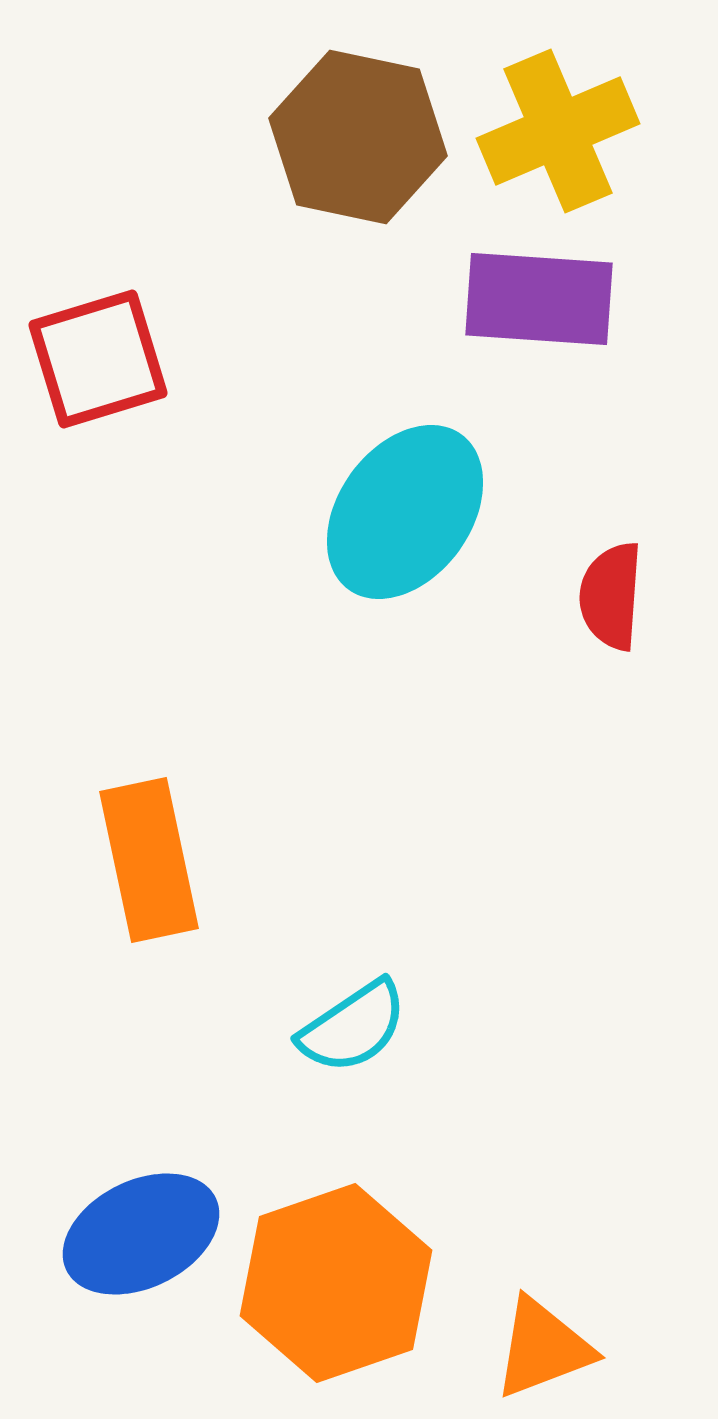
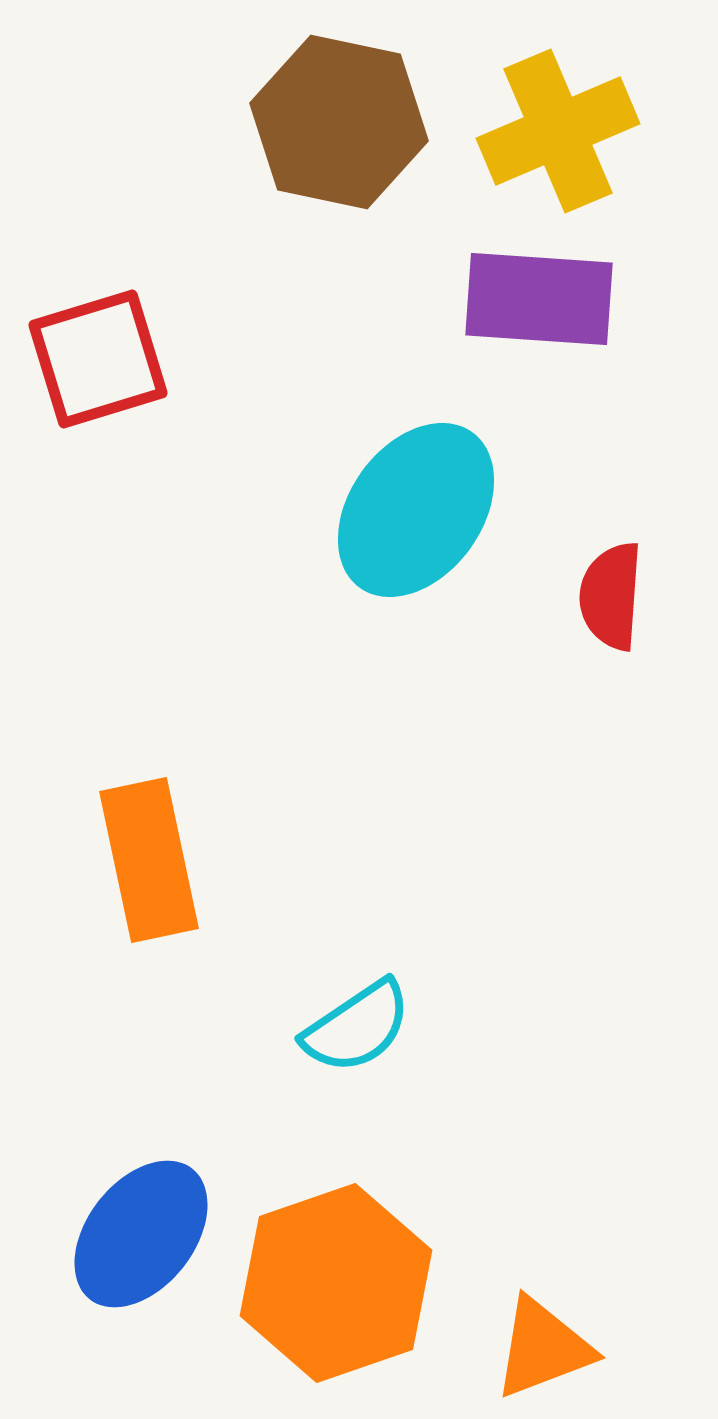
brown hexagon: moved 19 px left, 15 px up
cyan ellipse: moved 11 px right, 2 px up
cyan semicircle: moved 4 px right
blue ellipse: rotated 26 degrees counterclockwise
